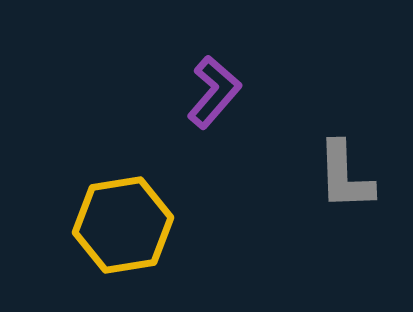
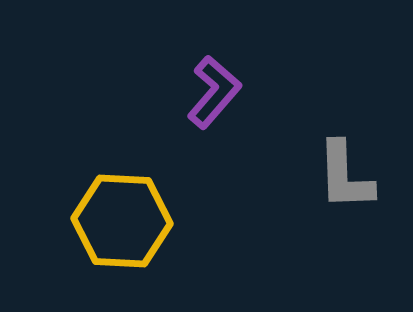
yellow hexagon: moved 1 px left, 4 px up; rotated 12 degrees clockwise
